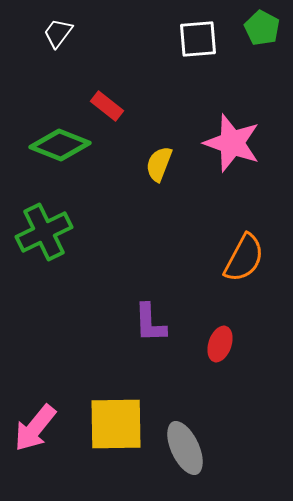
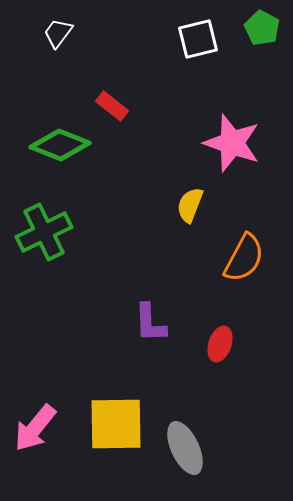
white square: rotated 9 degrees counterclockwise
red rectangle: moved 5 px right
yellow semicircle: moved 31 px right, 41 px down
